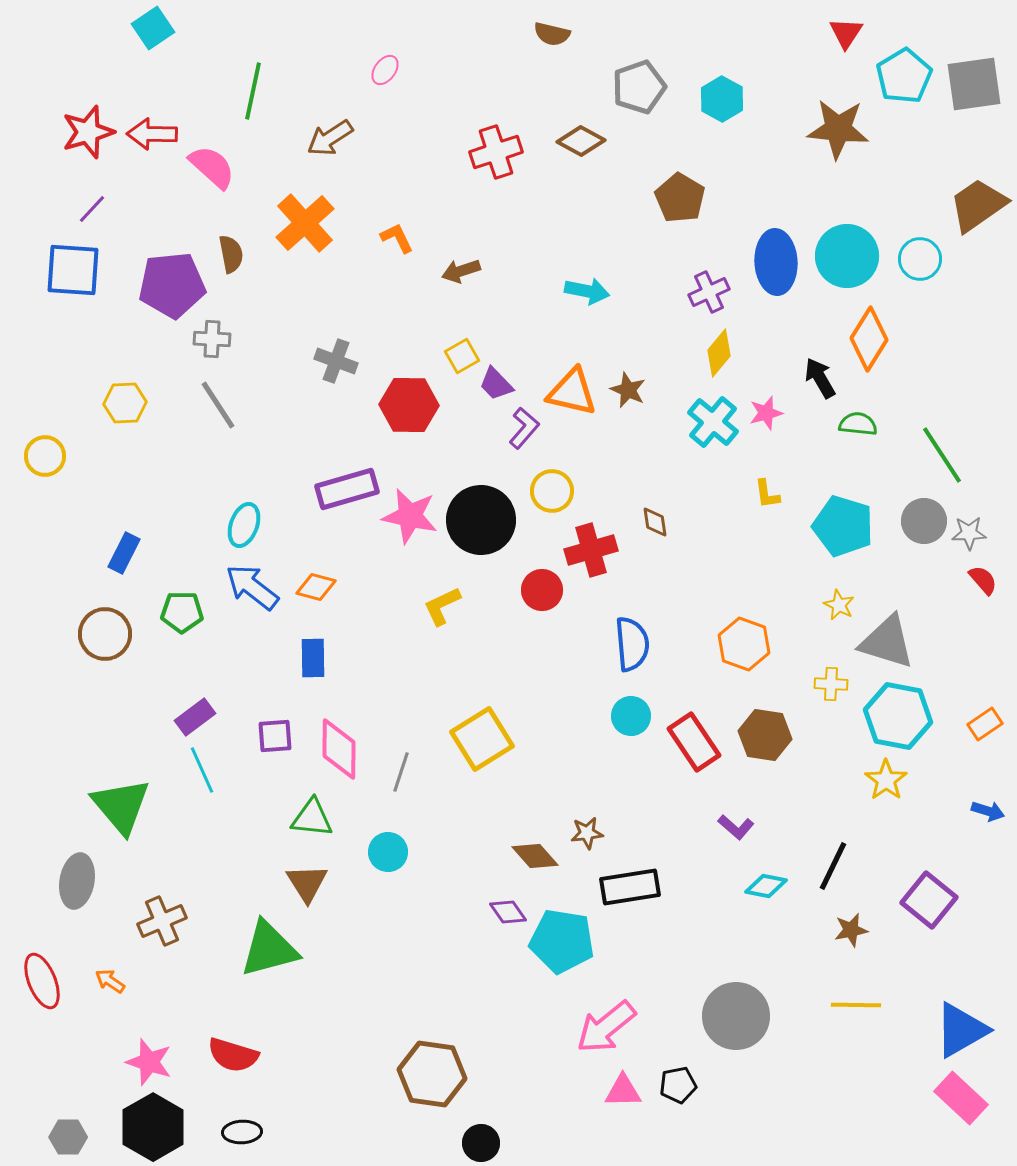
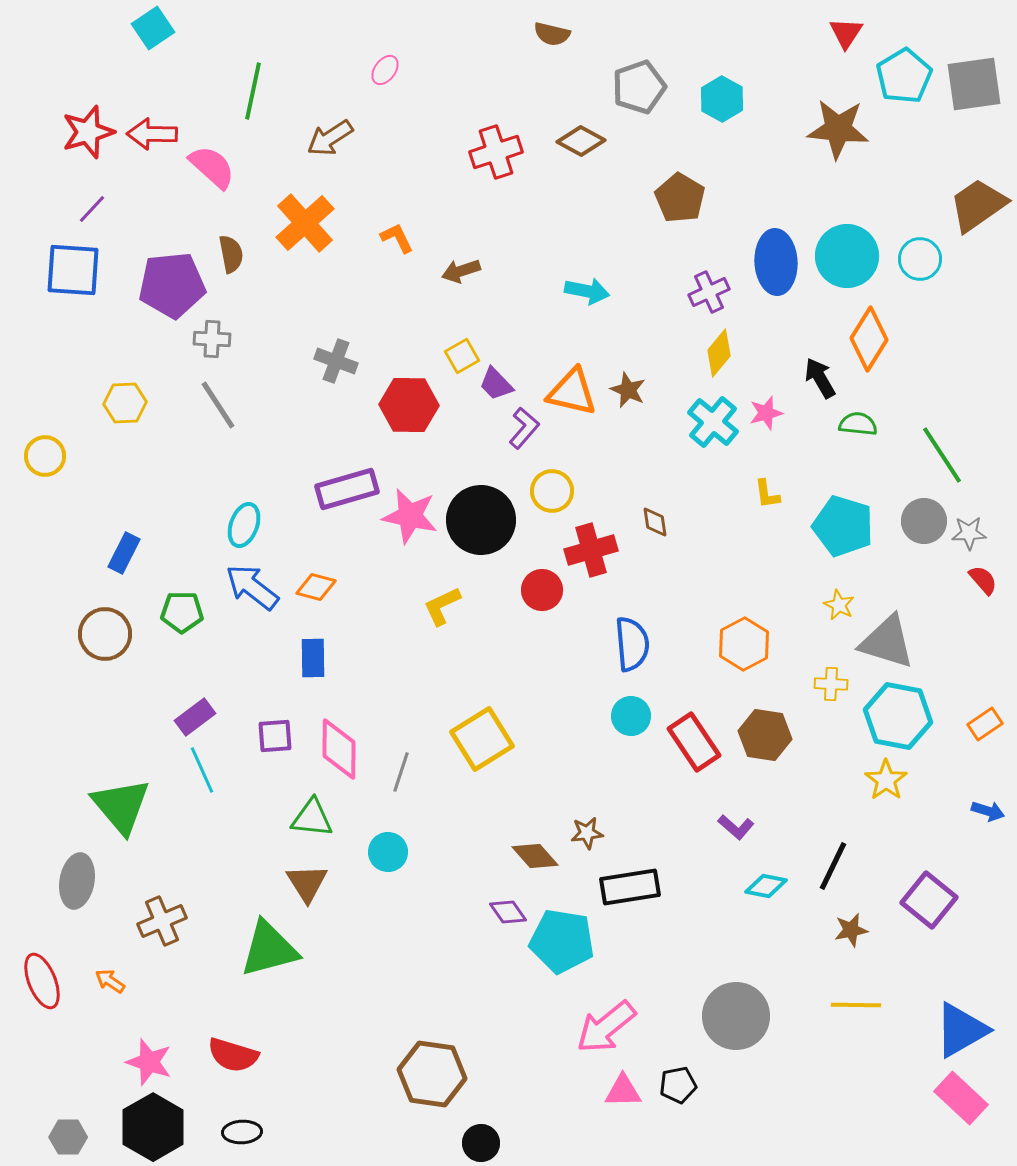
orange hexagon at (744, 644): rotated 12 degrees clockwise
